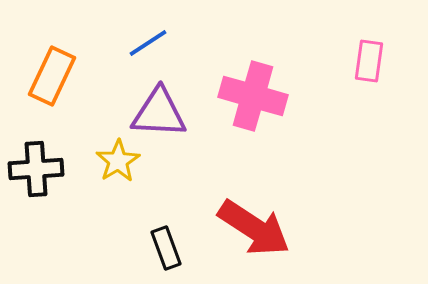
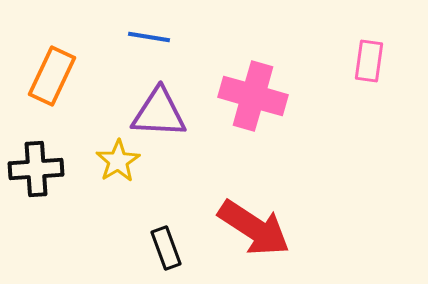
blue line: moved 1 px right, 6 px up; rotated 42 degrees clockwise
